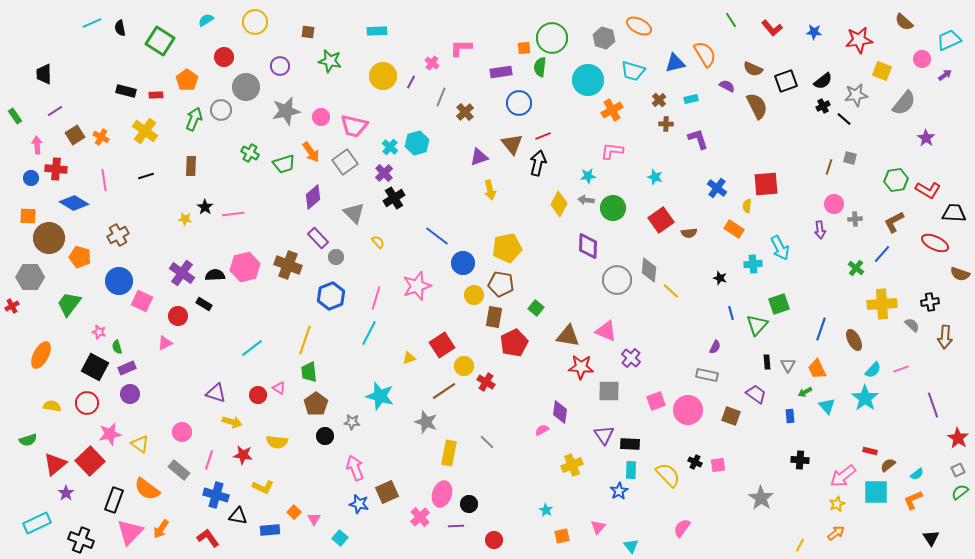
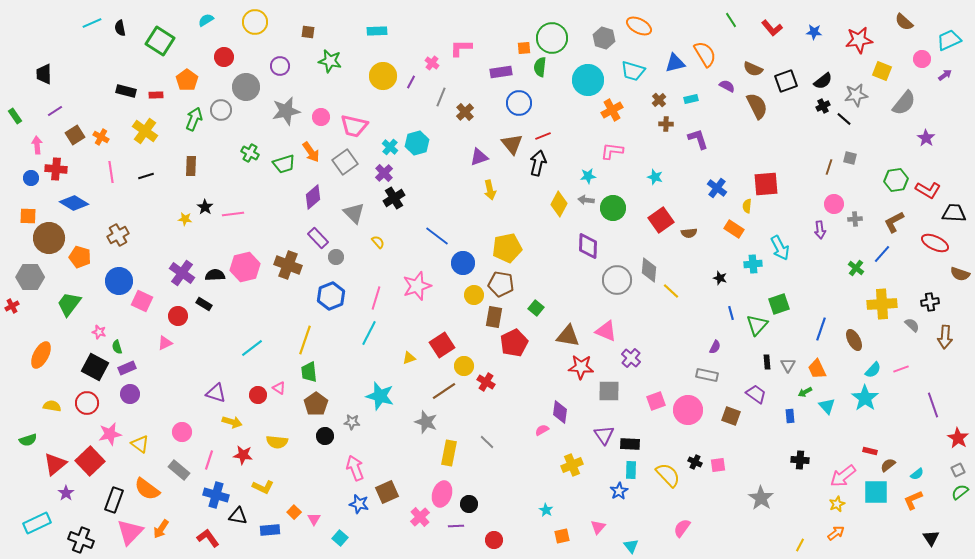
pink line at (104, 180): moved 7 px right, 8 px up
